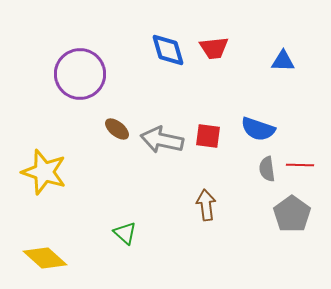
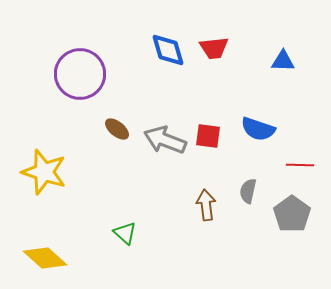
gray arrow: moved 3 px right; rotated 9 degrees clockwise
gray semicircle: moved 19 px left, 22 px down; rotated 20 degrees clockwise
